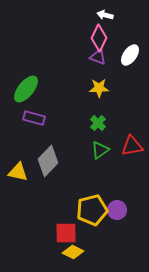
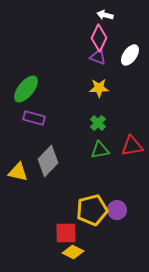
green triangle: rotated 24 degrees clockwise
